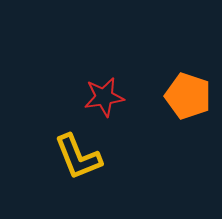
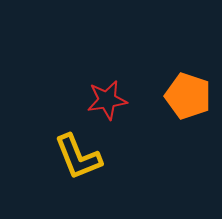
red star: moved 3 px right, 3 px down
